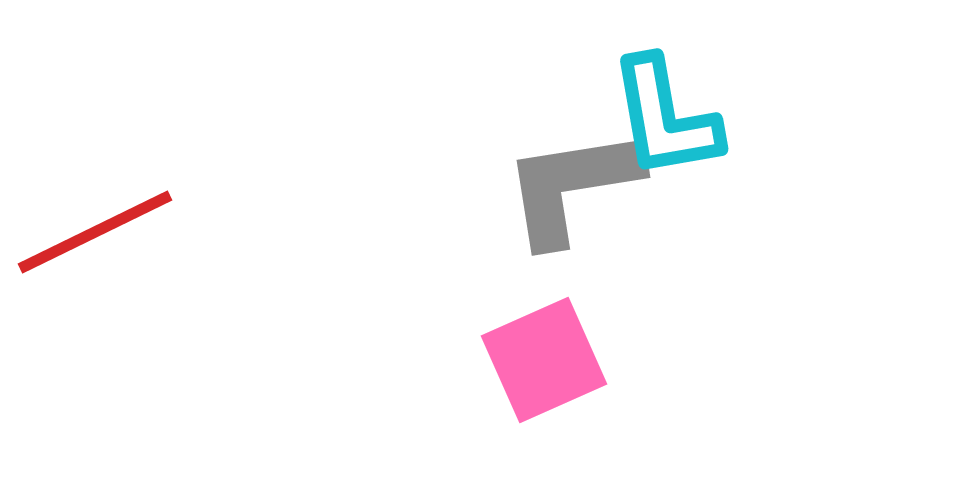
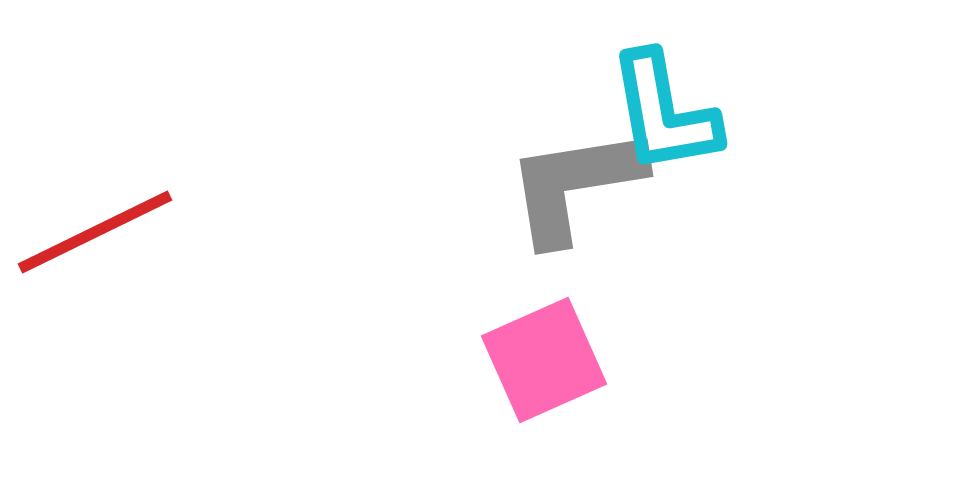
cyan L-shape: moved 1 px left, 5 px up
gray L-shape: moved 3 px right, 1 px up
